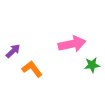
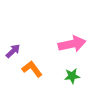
green star: moved 20 px left, 11 px down
